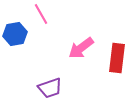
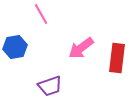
blue hexagon: moved 13 px down
purple trapezoid: moved 2 px up
